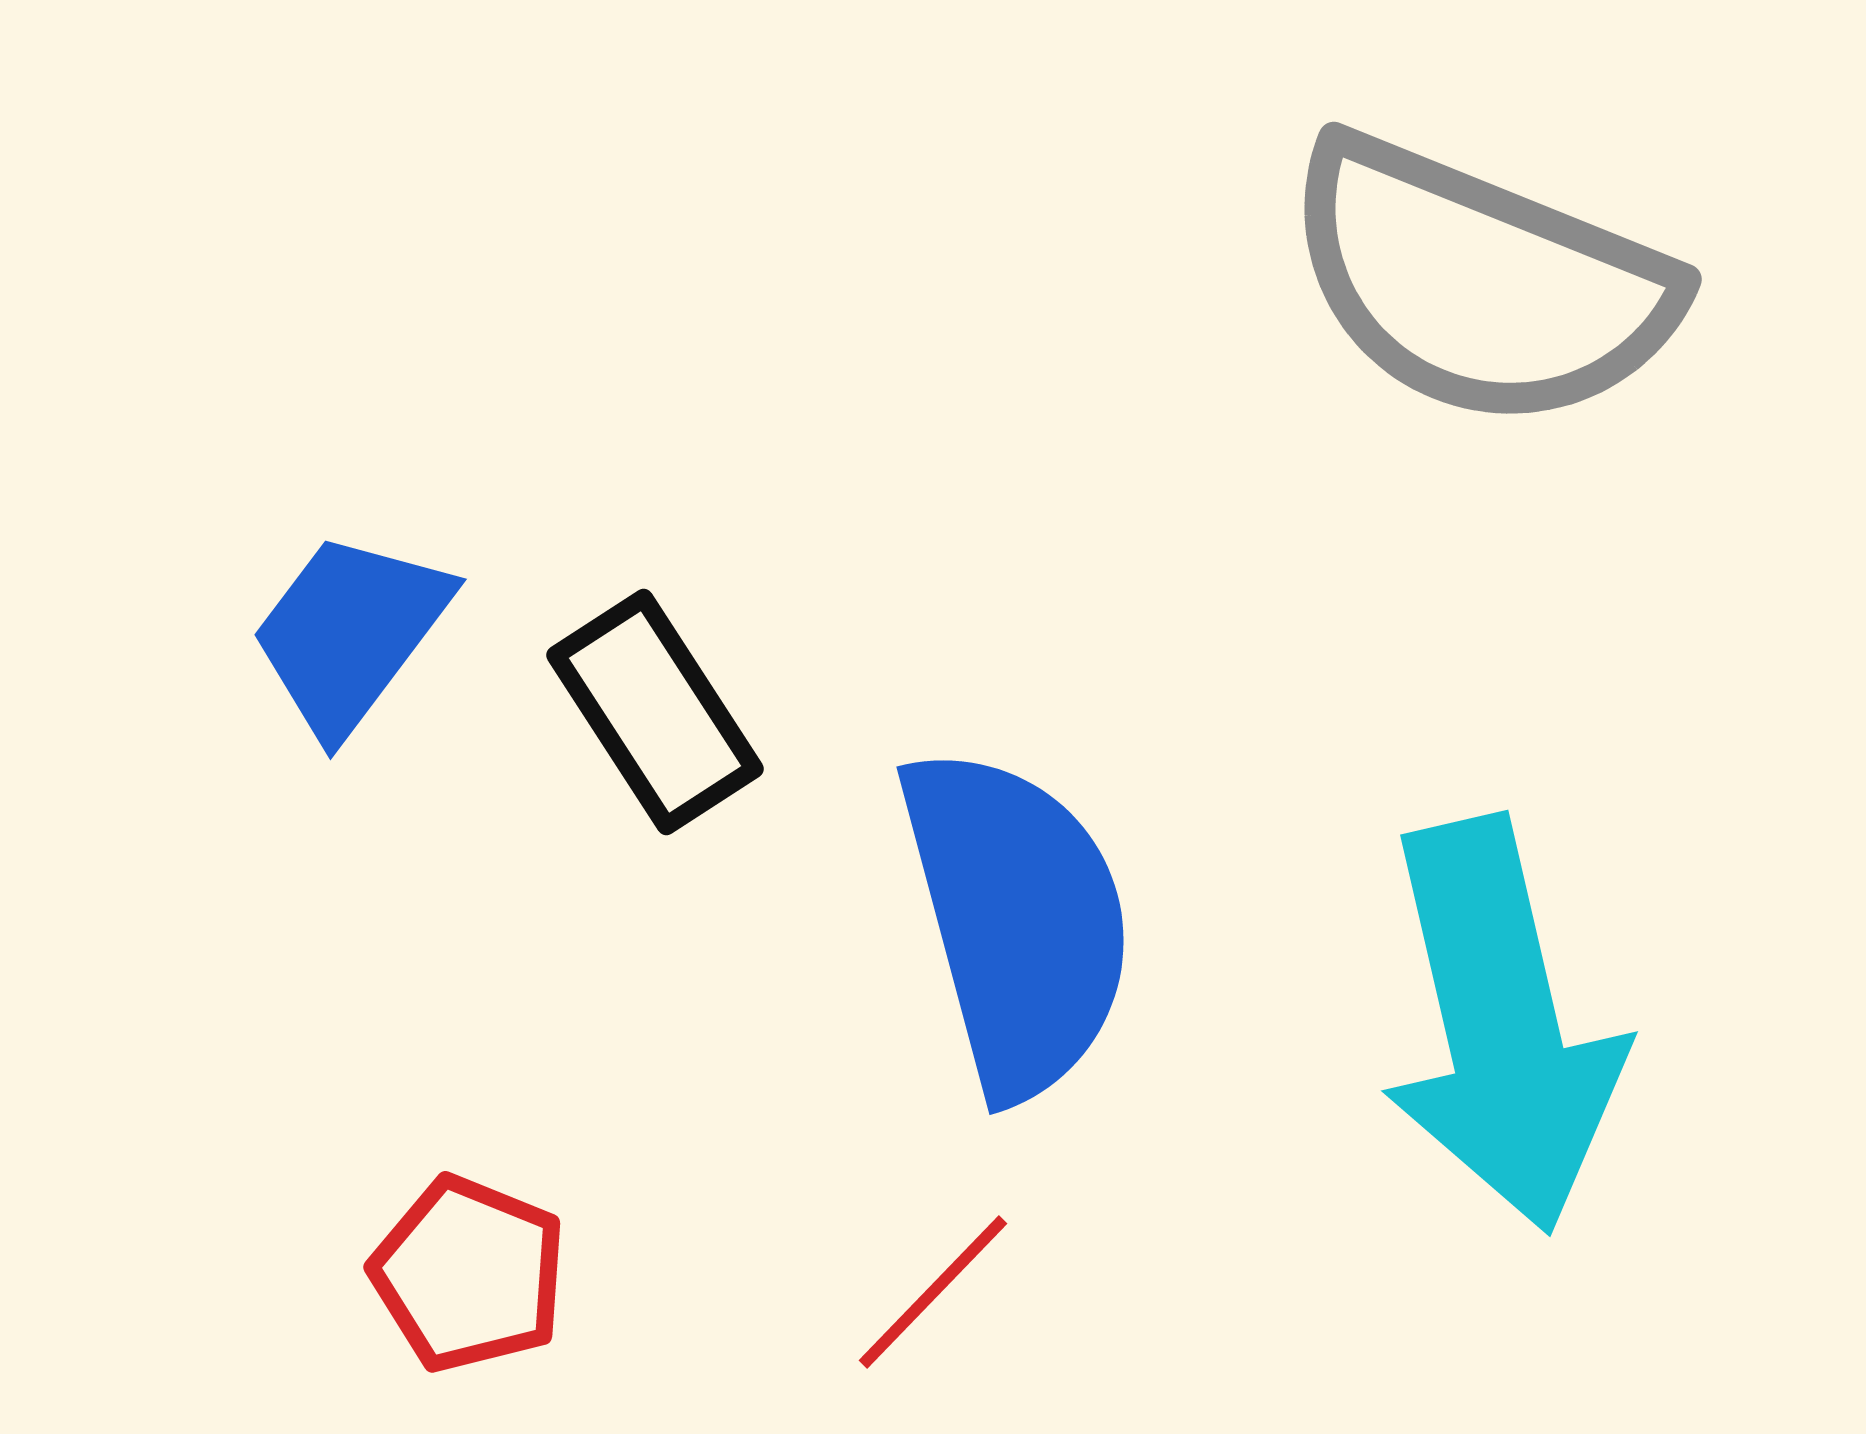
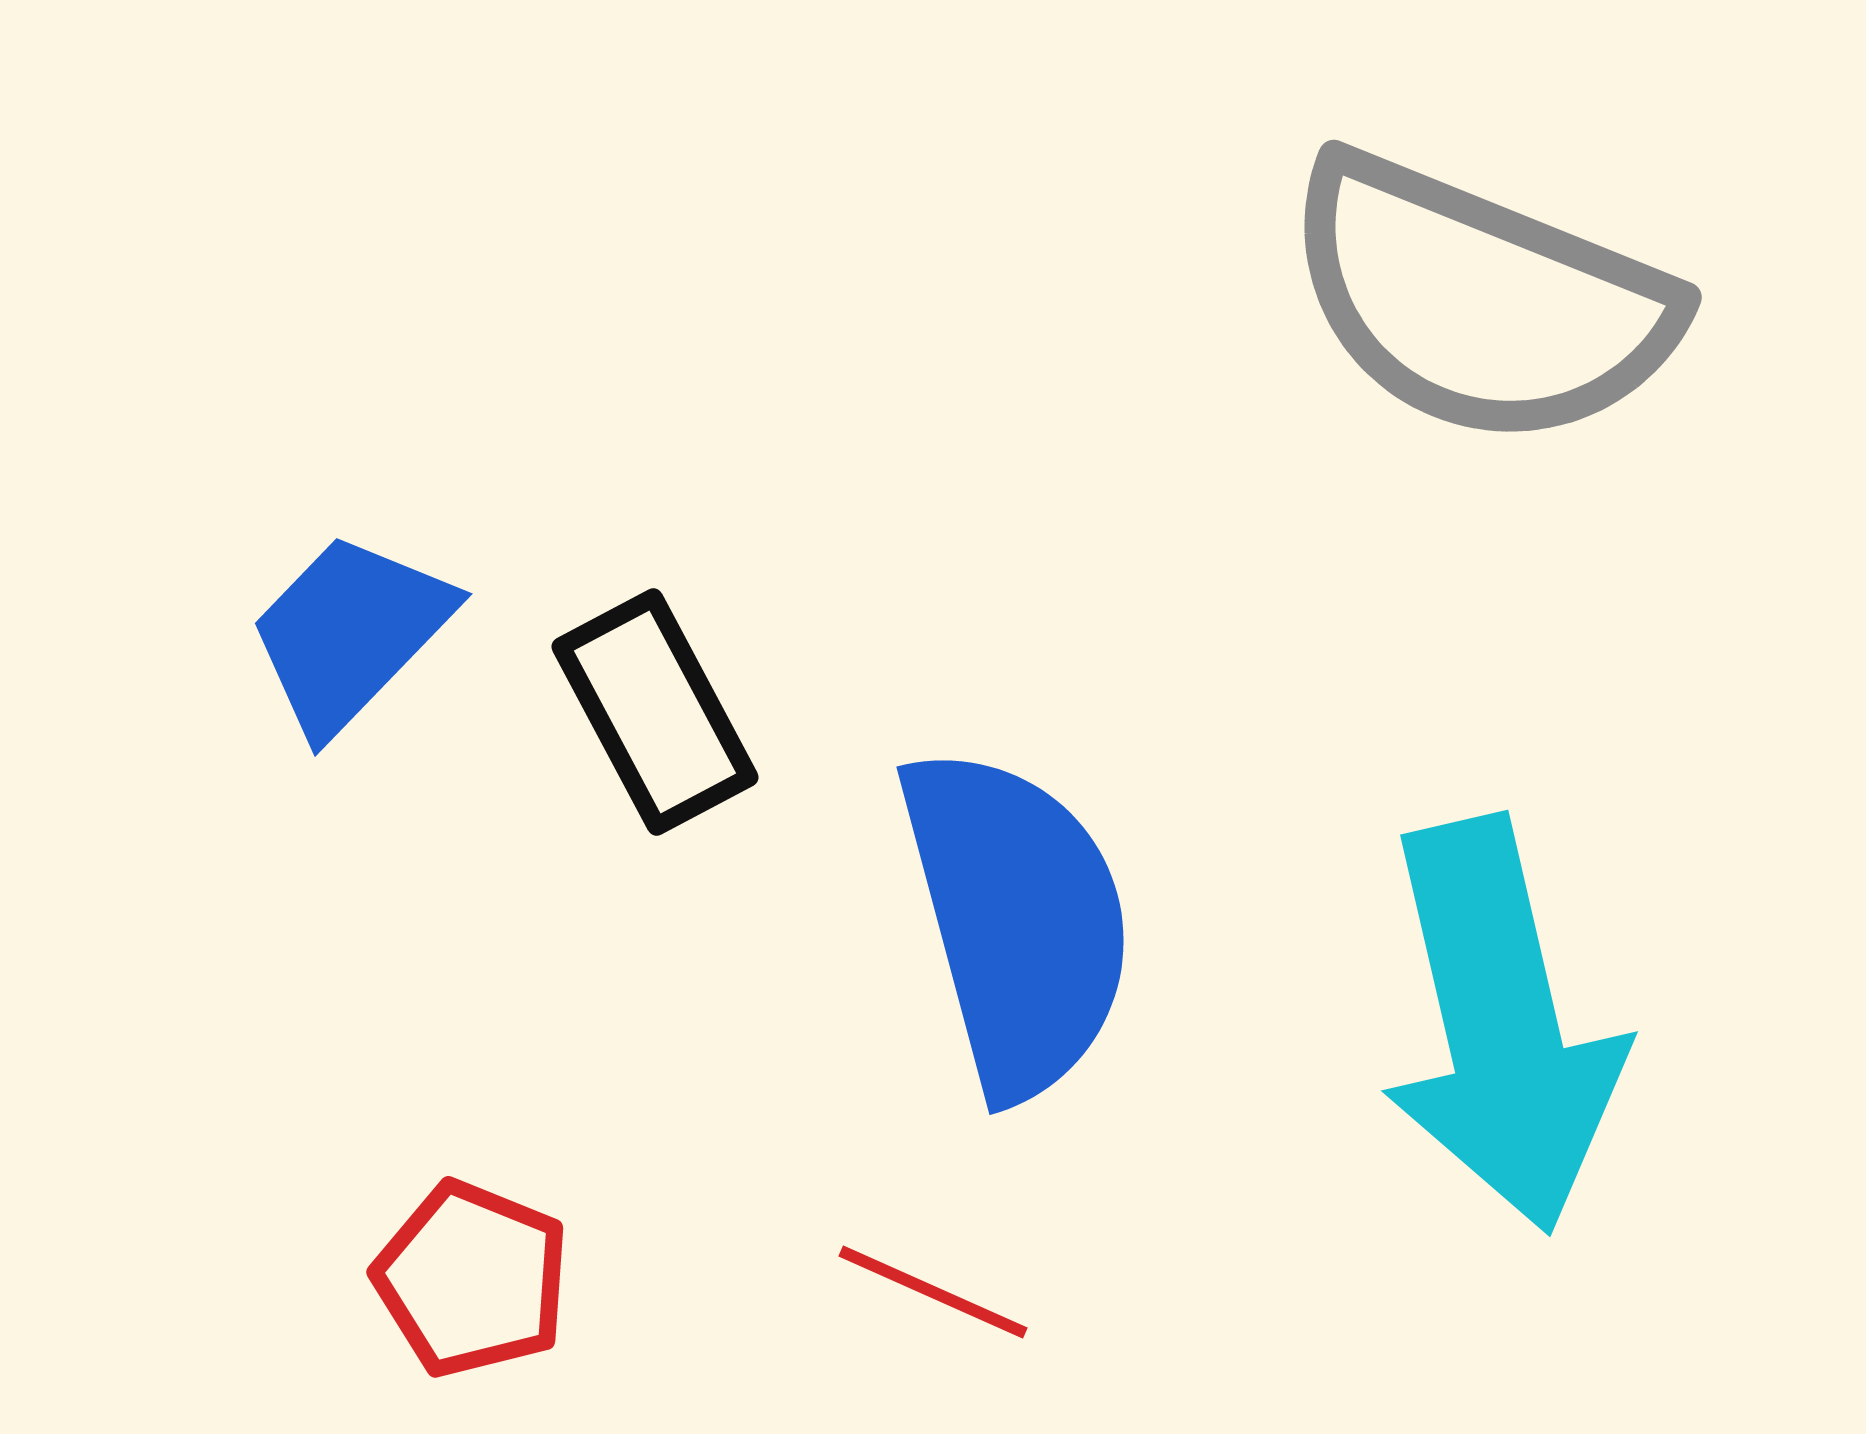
gray semicircle: moved 18 px down
blue trapezoid: rotated 7 degrees clockwise
black rectangle: rotated 5 degrees clockwise
red pentagon: moved 3 px right, 5 px down
red line: rotated 70 degrees clockwise
